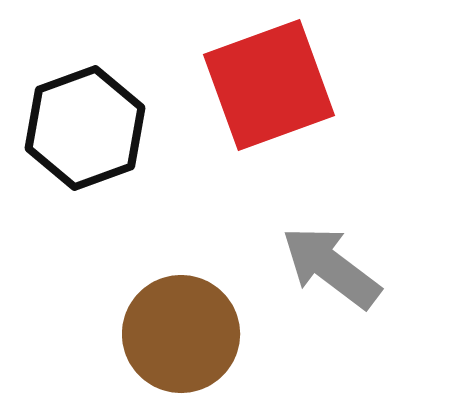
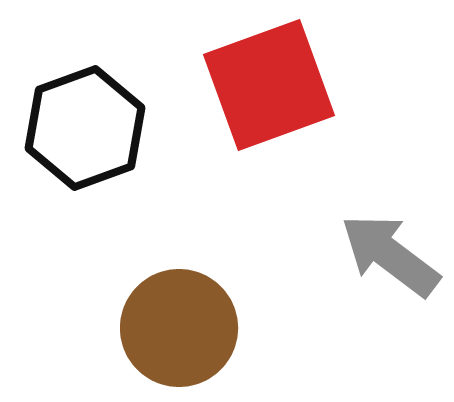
gray arrow: moved 59 px right, 12 px up
brown circle: moved 2 px left, 6 px up
